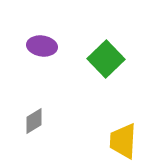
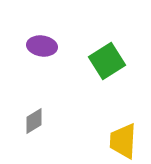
green square: moved 1 px right, 2 px down; rotated 12 degrees clockwise
